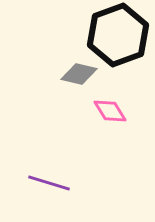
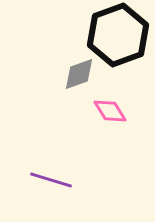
gray diamond: rotated 33 degrees counterclockwise
purple line: moved 2 px right, 3 px up
